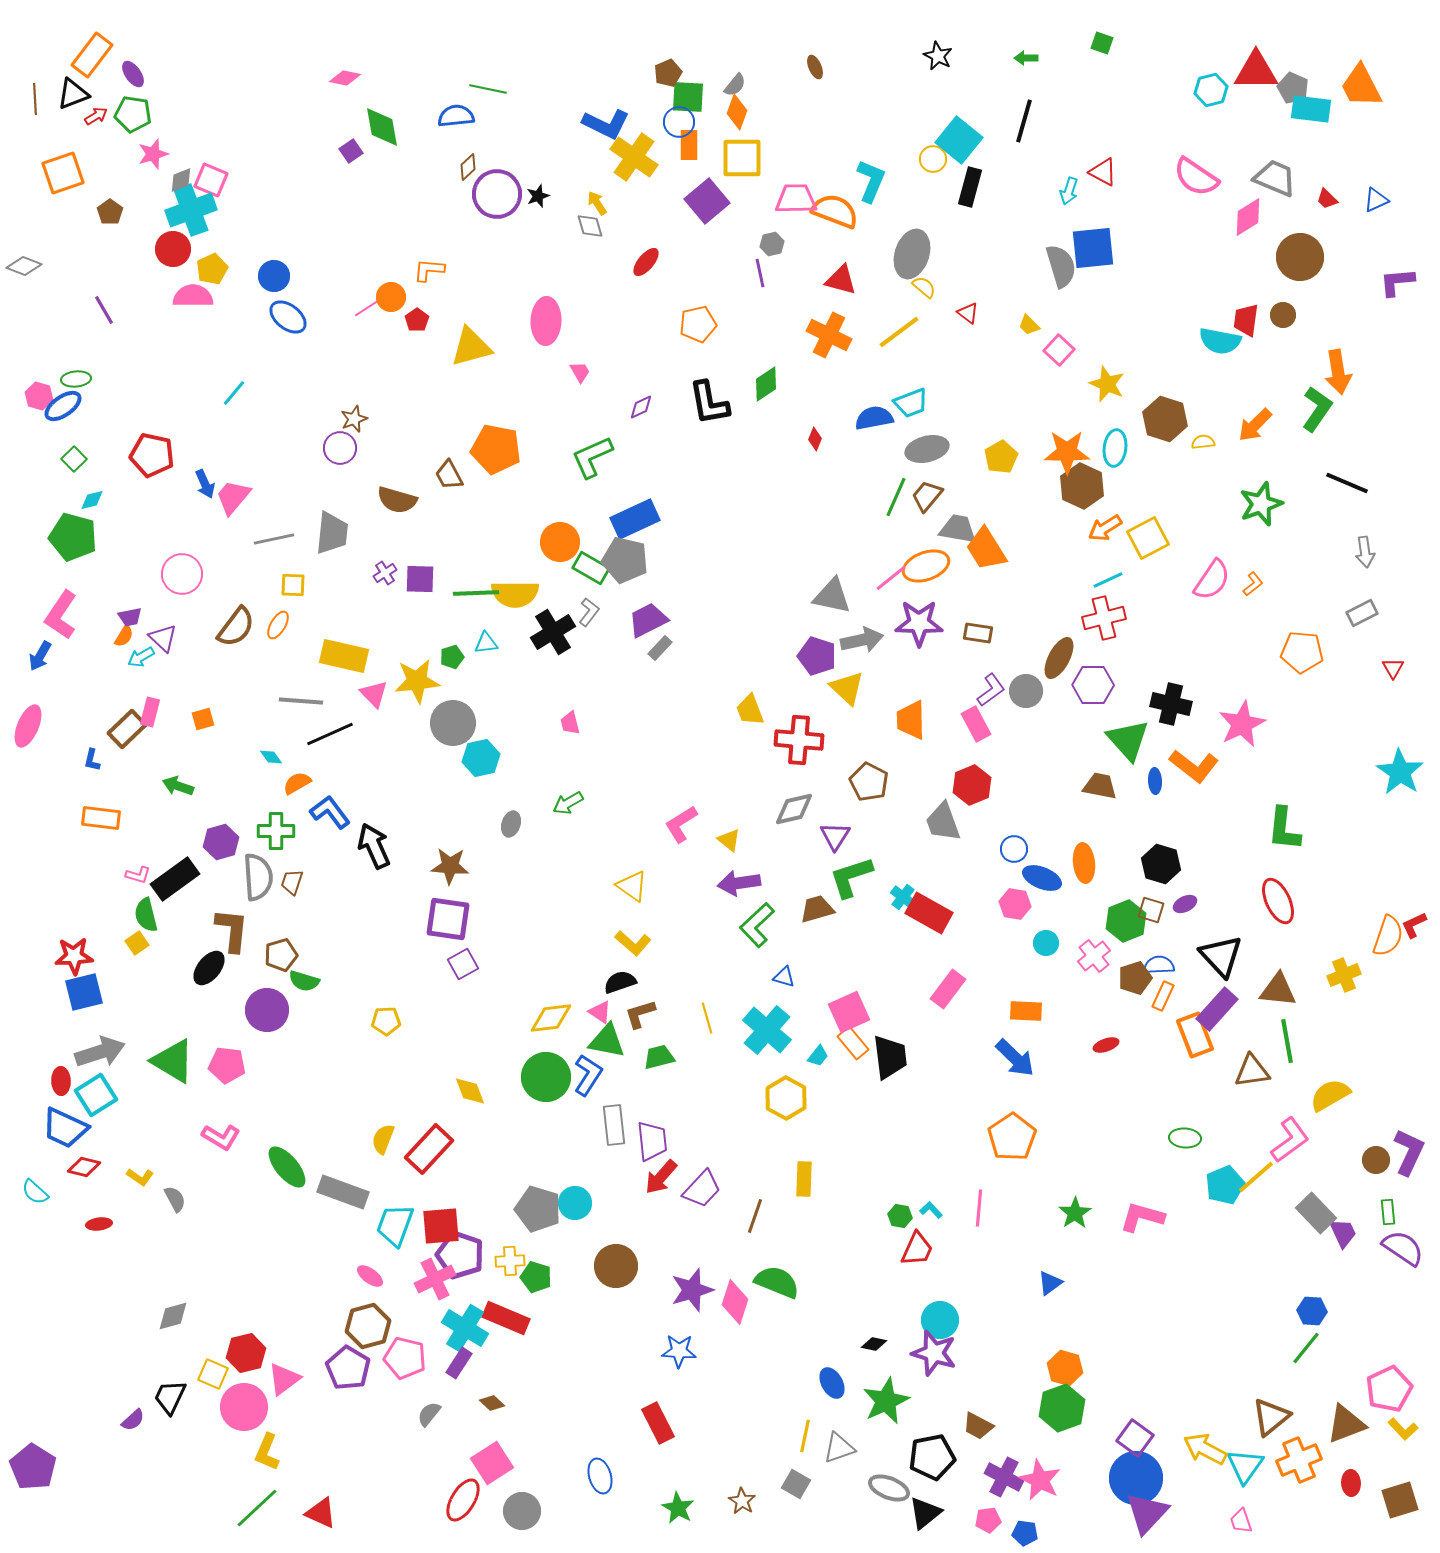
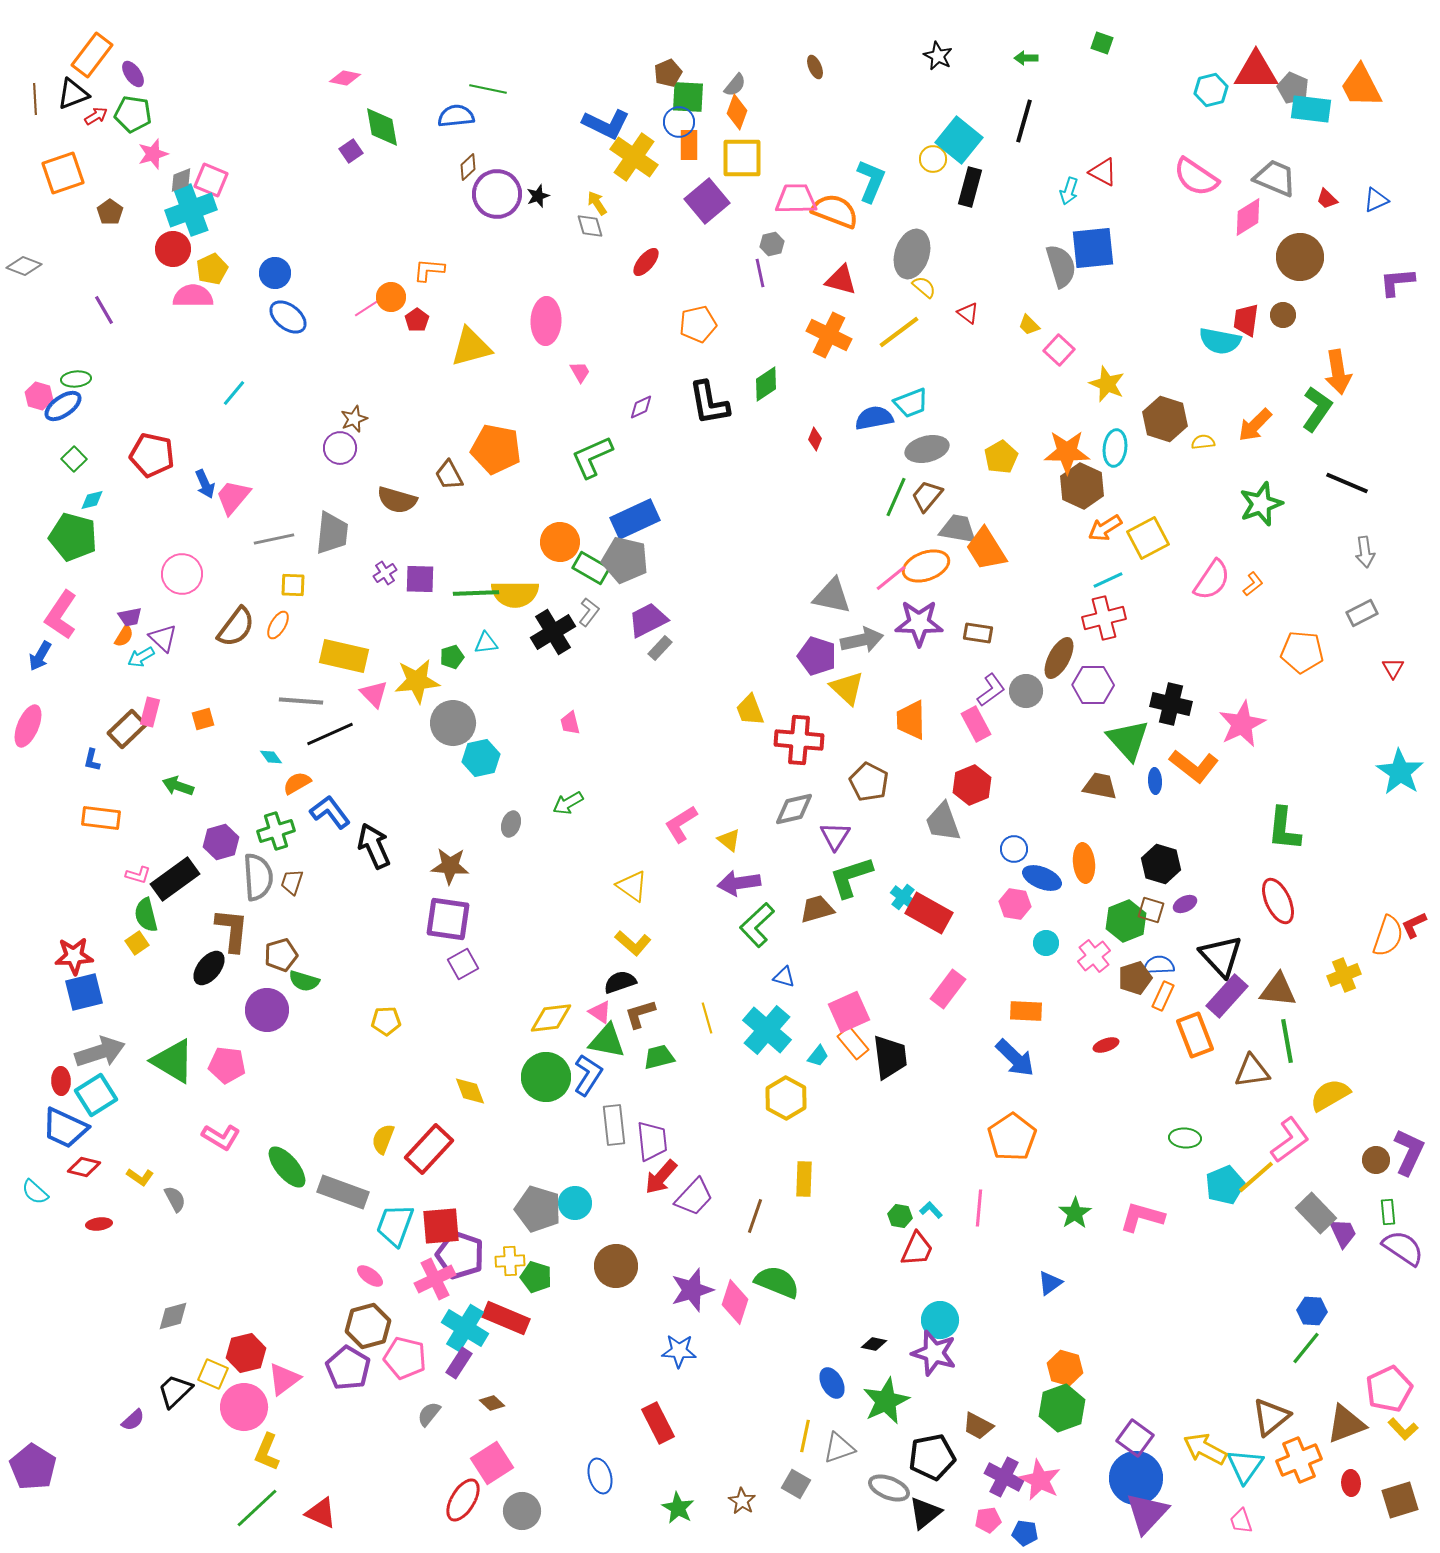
blue circle at (274, 276): moved 1 px right, 3 px up
green cross at (276, 831): rotated 18 degrees counterclockwise
purple rectangle at (1217, 1009): moved 10 px right, 13 px up
purple trapezoid at (702, 1189): moved 8 px left, 8 px down
black trapezoid at (170, 1397): moved 5 px right, 6 px up; rotated 21 degrees clockwise
